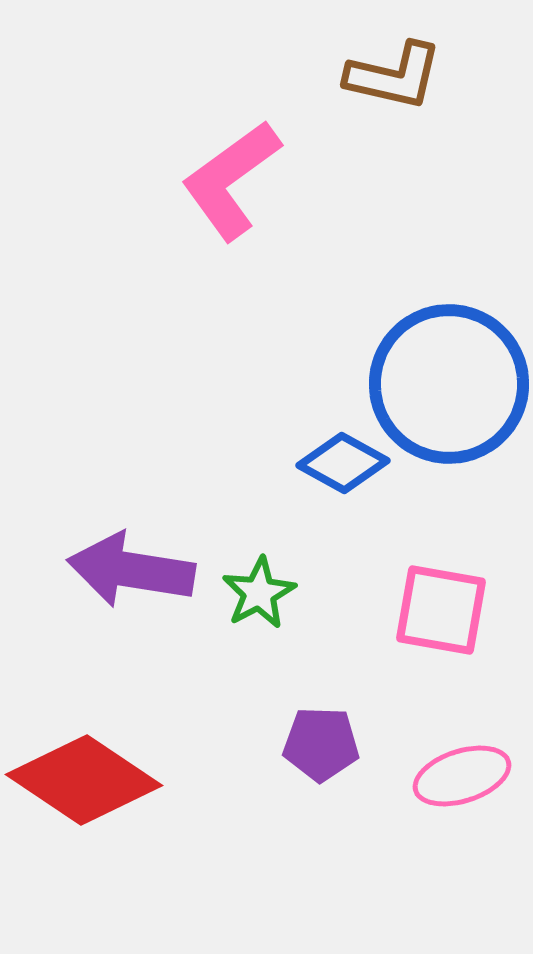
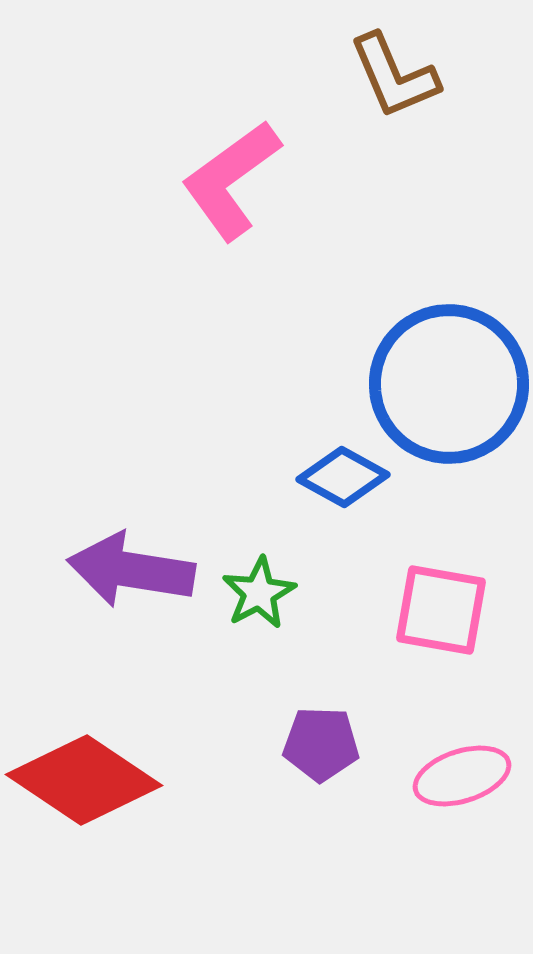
brown L-shape: rotated 54 degrees clockwise
blue diamond: moved 14 px down
